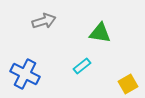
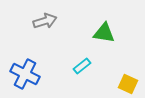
gray arrow: moved 1 px right
green triangle: moved 4 px right
yellow square: rotated 36 degrees counterclockwise
